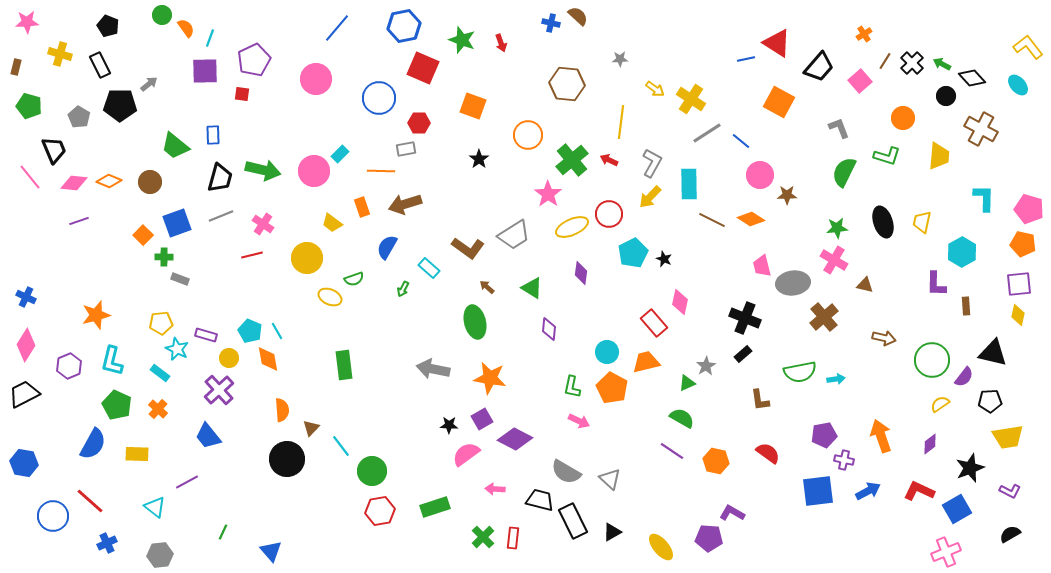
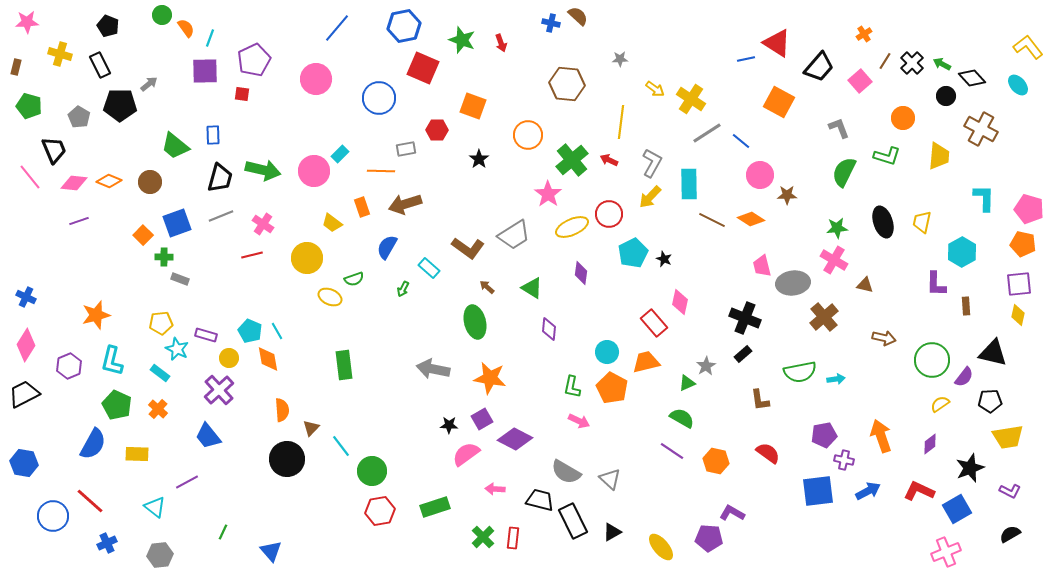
red hexagon at (419, 123): moved 18 px right, 7 px down
